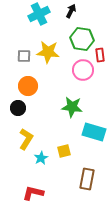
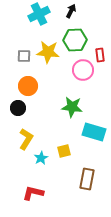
green hexagon: moved 7 px left, 1 px down; rotated 10 degrees counterclockwise
